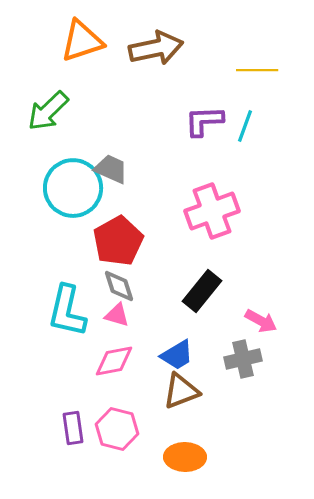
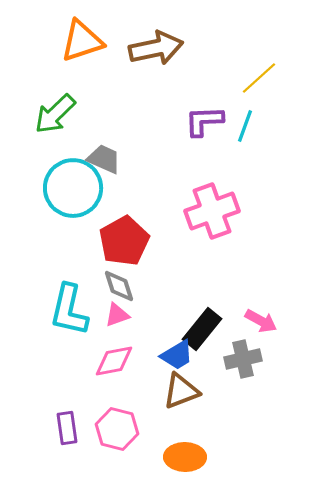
yellow line: moved 2 px right, 8 px down; rotated 42 degrees counterclockwise
green arrow: moved 7 px right, 3 px down
gray trapezoid: moved 7 px left, 10 px up
red pentagon: moved 6 px right
black rectangle: moved 38 px down
cyan L-shape: moved 2 px right, 1 px up
pink triangle: rotated 36 degrees counterclockwise
purple rectangle: moved 6 px left
